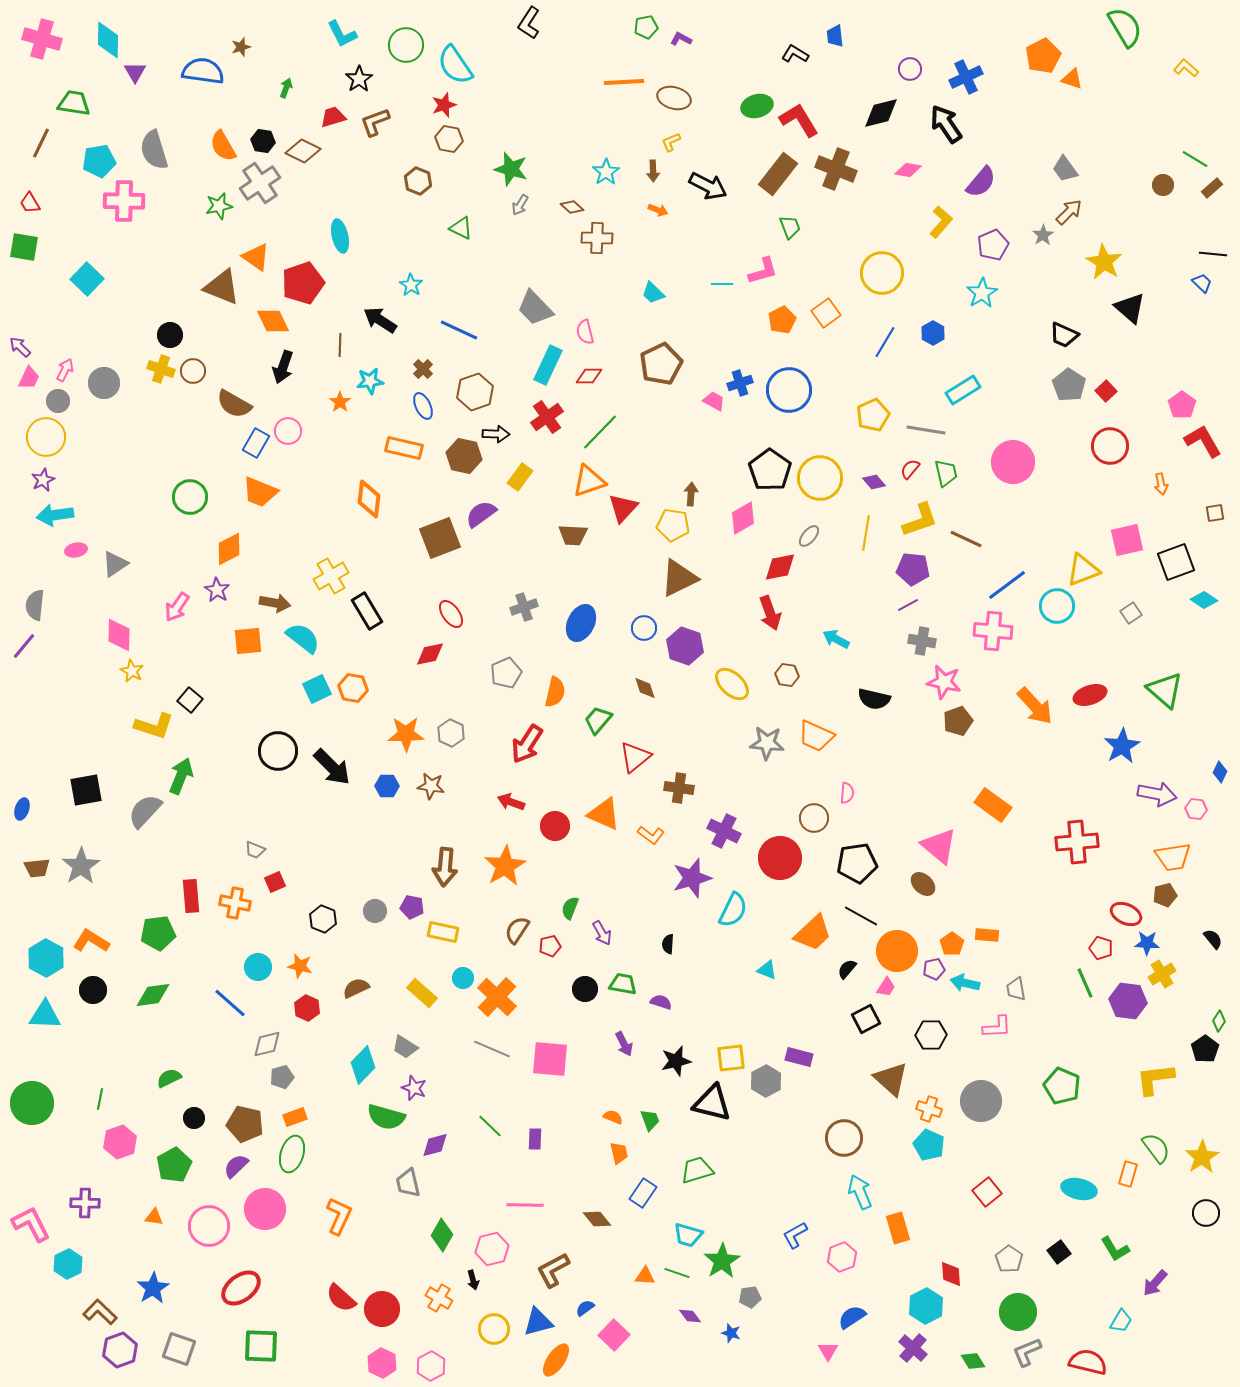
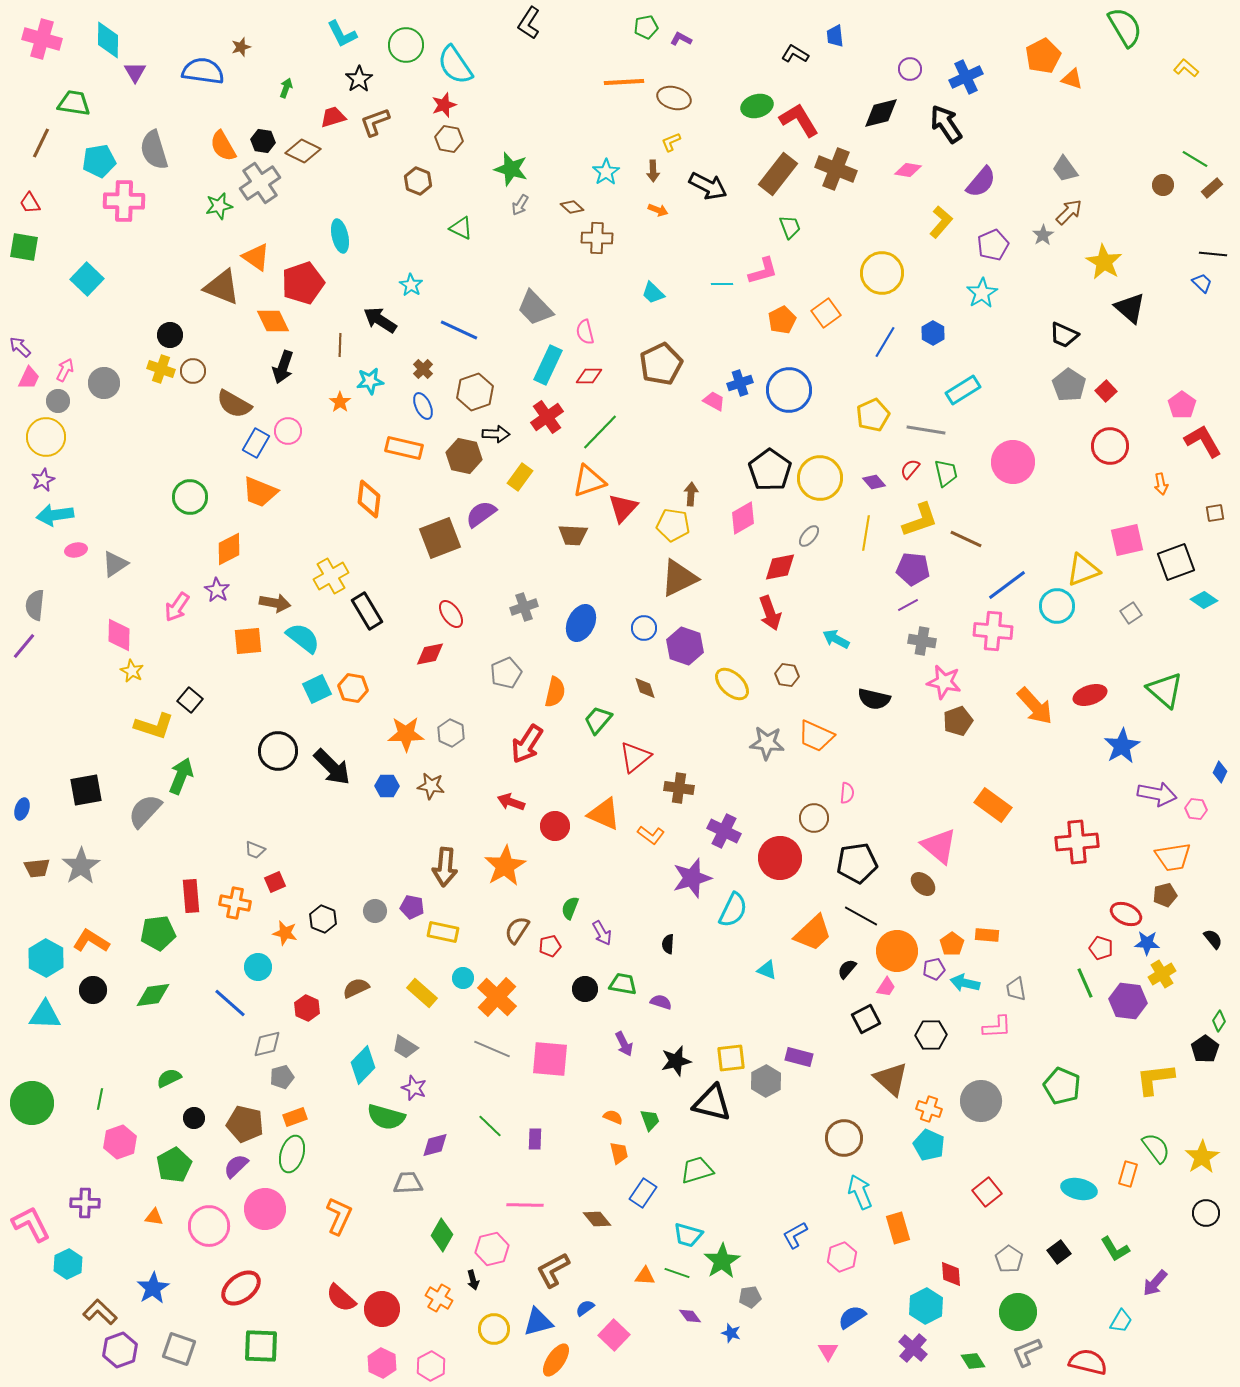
orange star at (300, 966): moved 15 px left, 33 px up
gray trapezoid at (408, 1183): rotated 100 degrees clockwise
